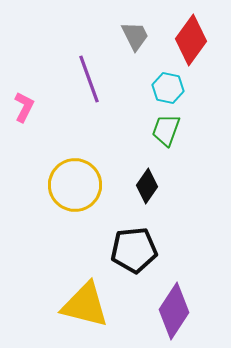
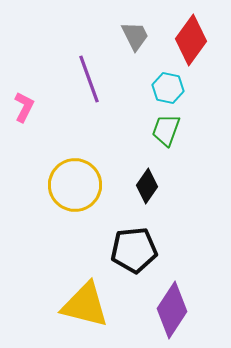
purple diamond: moved 2 px left, 1 px up
